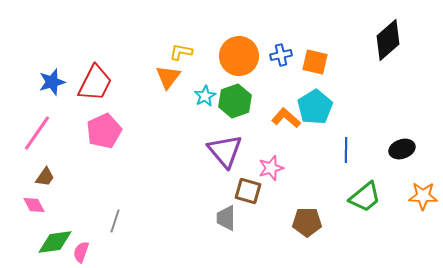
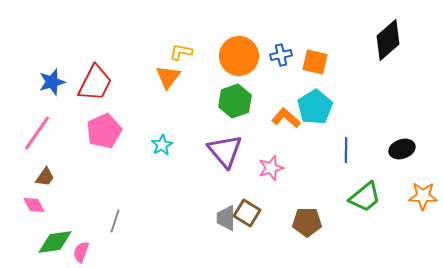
cyan star: moved 43 px left, 49 px down
brown square: moved 1 px left, 22 px down; rotated 16 degrees clockwise
